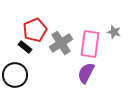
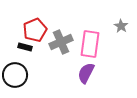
gray star: moved 7 px right, 6 px up; rotated 16 degrees clockwise
gray cross: moved 1 px up; rotated 10 degrees clockwise
black rectangle: rotated 24 degrees counterclockwise
